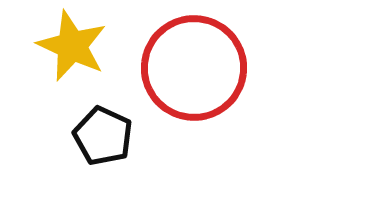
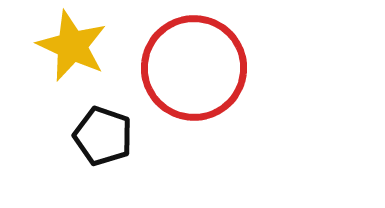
black pentagon: rotated 6 degrees counterclockwise
